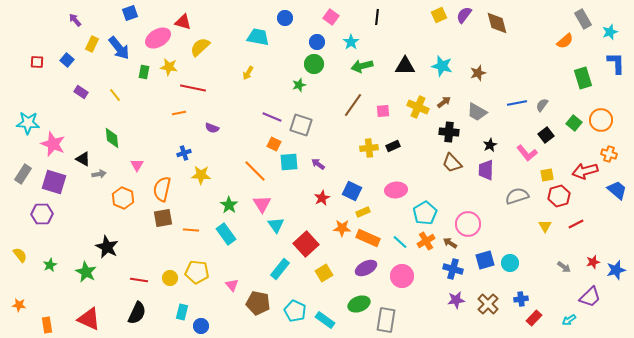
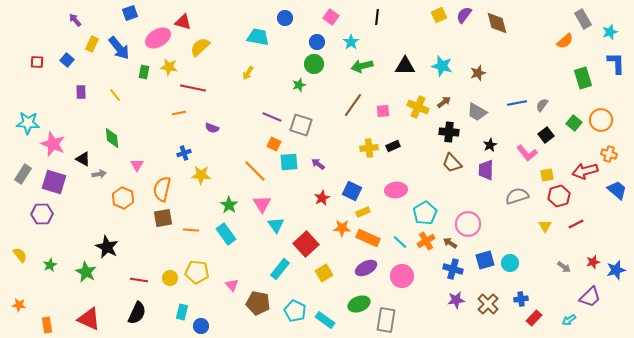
purple rectangle at (81, 92): rotated 56 degrees clockwise
